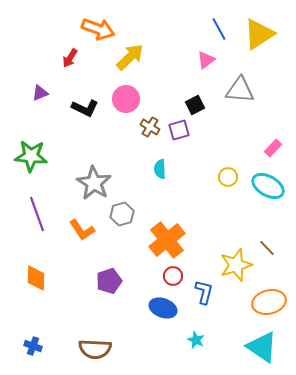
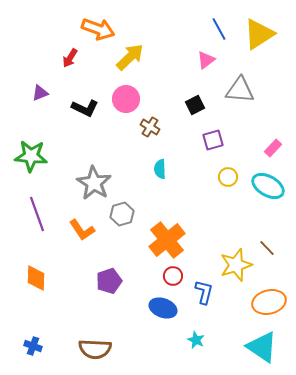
purple square: moved 34 px right, 10 px down
